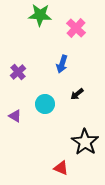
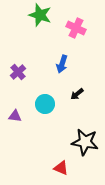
green star: rotated 15 degrees clockwise
pink cross: rotated 18 degrees counterclockwise
purple triangle: rotated 24 degrees counterclockwise
black star: rotated 24 degrees counterclockwise
